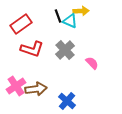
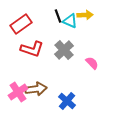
yellow arrow: moved 4 px right, 4 px down
gray cross: moved 1 px left
pink cross: moved 2 px right, 6 px down
